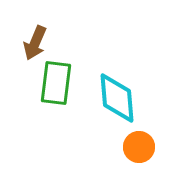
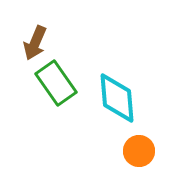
green rectangle: rotated 42 degrees counterclockwise
orange circle: moved 4 px down
